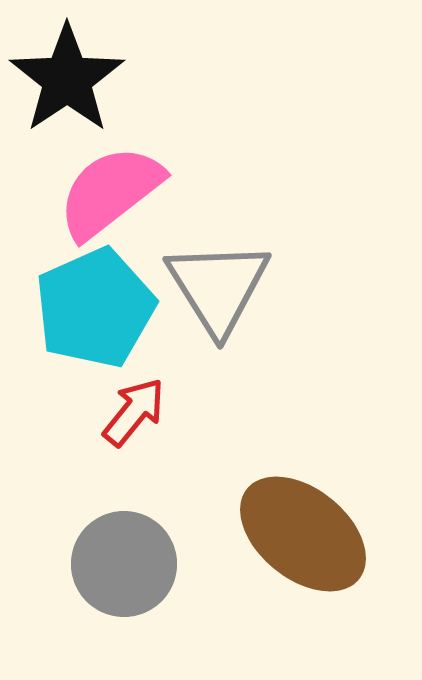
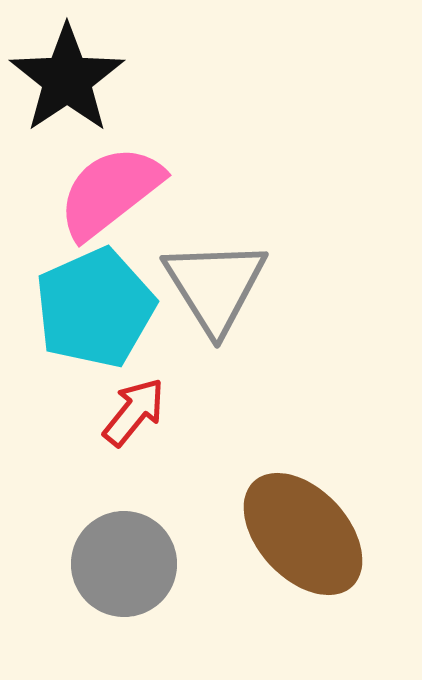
gray triangle: moved 3 px left, 1 px up
brown ellipse: rotated 8 degrees clockwise
